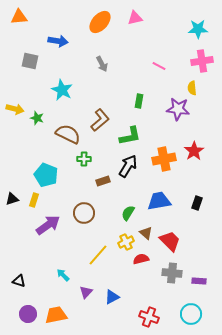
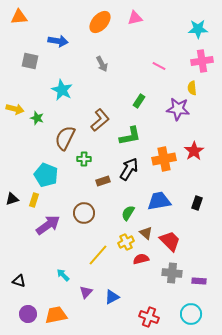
green rectangle at (139, 101): rotated 24 degrees clockwise
brown semicircle at (68, 134): moved 3 px left, 4 px down; rotated 90 degrees counterclockwise
black arrow at (128, 166): moved 1 px right, 3 px down
